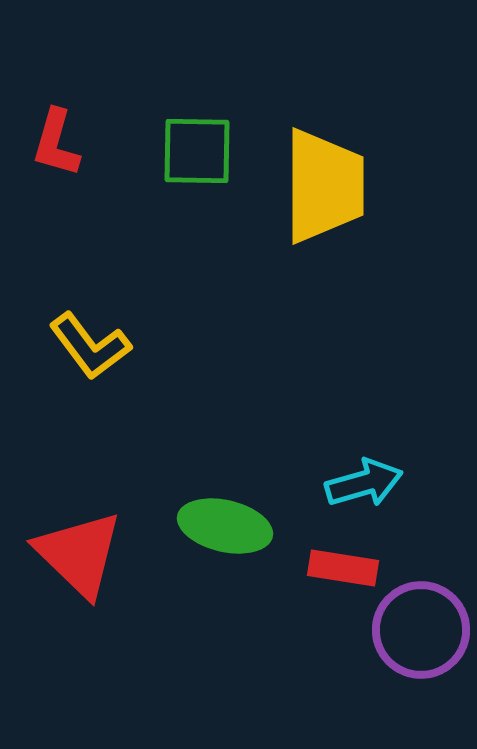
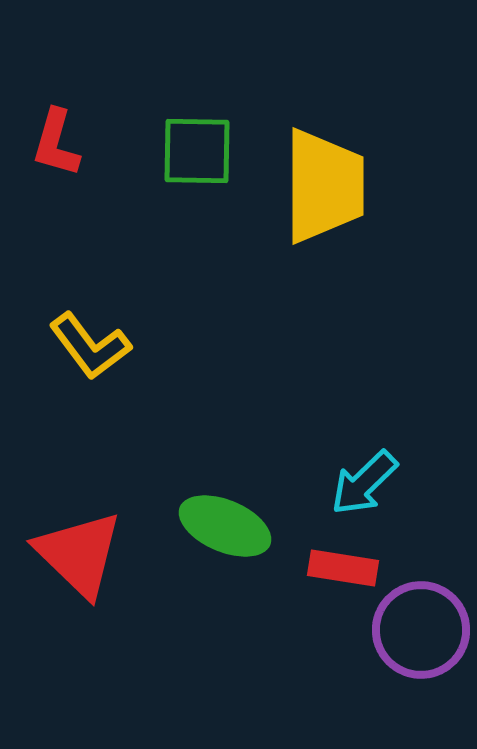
cyan arrow: rotated 152 degrees clockwise
green ellipse: rotated 10 degrees clockwise
